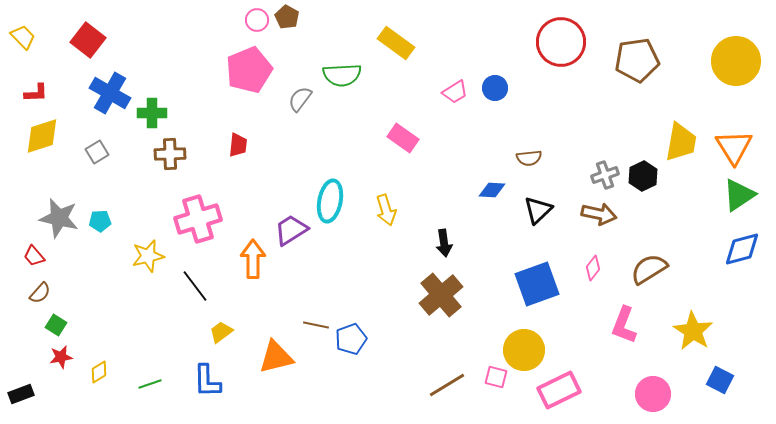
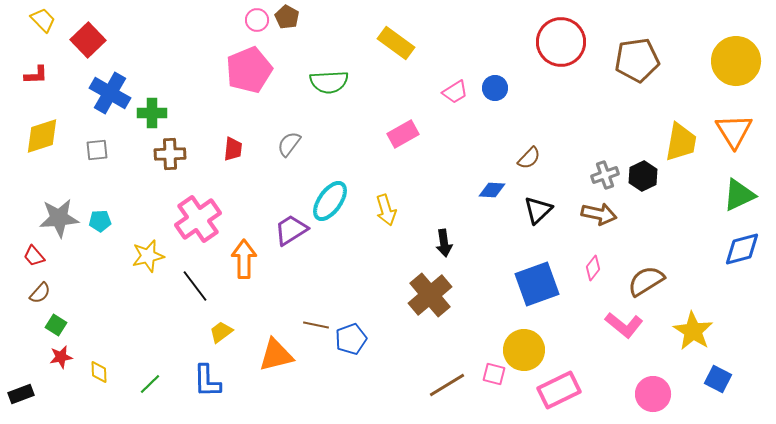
yellow trapezoid at (23, 37): moved 20 px right, 17 px up
red square at (88, 40): rotated 8 degrees clockwise
green semicircle at (342, 75): moved 13 px left, 7 px down
red L-shape at (36, 93): moved 18 px up
gray semicircle at (300, 99): moved 11 px left, 45 px down
pink rectangle at (403, 138): moved 4 px up; rotated 64 degrees counterclockwise
red trapezoid at (238, 145): moved 5 px left, 4 px down
orange triangle at (734, 147): moved 16 px up
gray square at (97, 152): moved 2 px up; rotated 25 degrees clockwise
brown semicircle at (529, 158): rotated 40 degrees counterclockwise
green triangle at (739, 195): rotated 9 degrees clockwise
cyan ellipse at (330, 201): rotated 24 degrees clockwise
gray star at (59, 218): rotated 18 degrees counterclockwise
pink cross at (198, 219): rotated 18 degrees counterclockwise
orange arrow at (253, 259): moved 9 px left
brown semicircle at (649, 269): moved 3 px left, 12 px down
brown cross at (441, 295): moved 11 px left
pink L-shape at (624, 325): rotated 72 degrees counterclockwise
orange triangle at (276, 357): moved 2 px up
yellow diamond at (99, 372): rotated 60 degrees counterclockwise
pink square at (496, 377): moved 2 px left, 3 px up
blue square at (720, 380): moved 2 px left, 1 px up
green line at (150, 384): rotated 25 degrees counterclockwise
